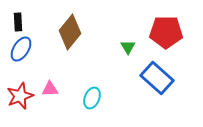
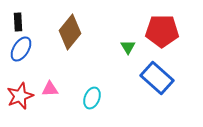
red pentagon: moved 4 px left, 1 px up
